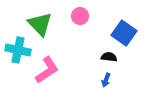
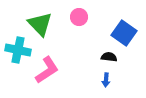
pink circle: moved 1 px left, 1 px down
blue arrow: rotated 16 degrees counterclockwise
